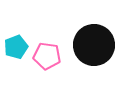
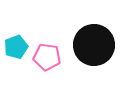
pink pentagon: moved 1 px down
